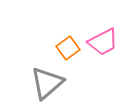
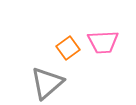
pink trapezoid: rotated 24 degrees clockwise
